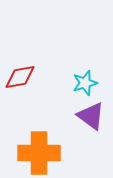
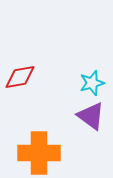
cyan star: moved 7 px right
